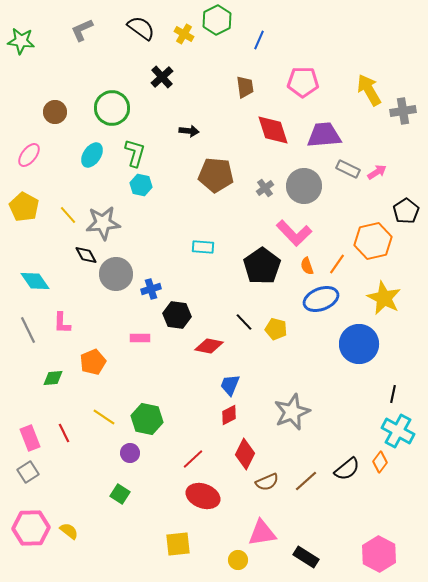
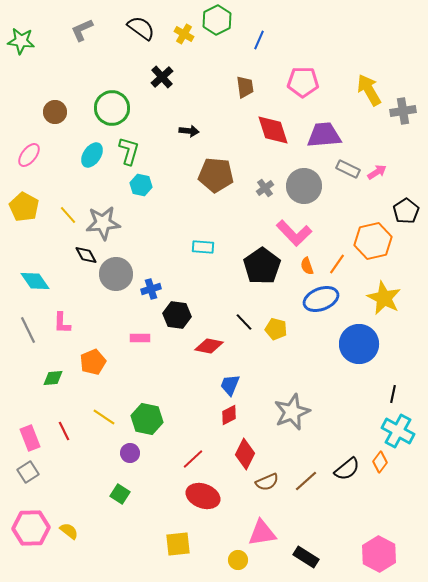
green L-shape at (135, 153): moved 6 px left, 2 px up
red line at (64, 433): moved 2 px up
